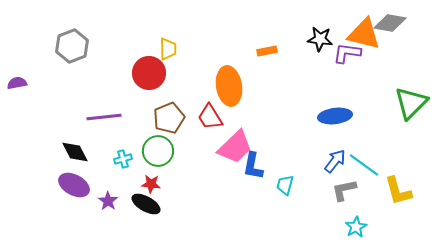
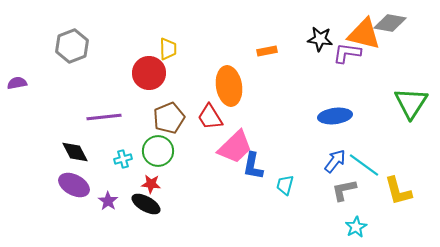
green triangle: rotated 12 degrees counterclockwise
